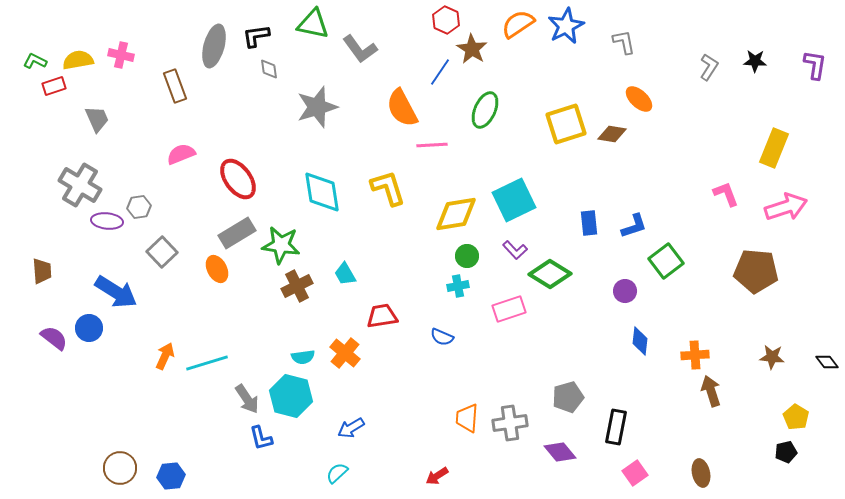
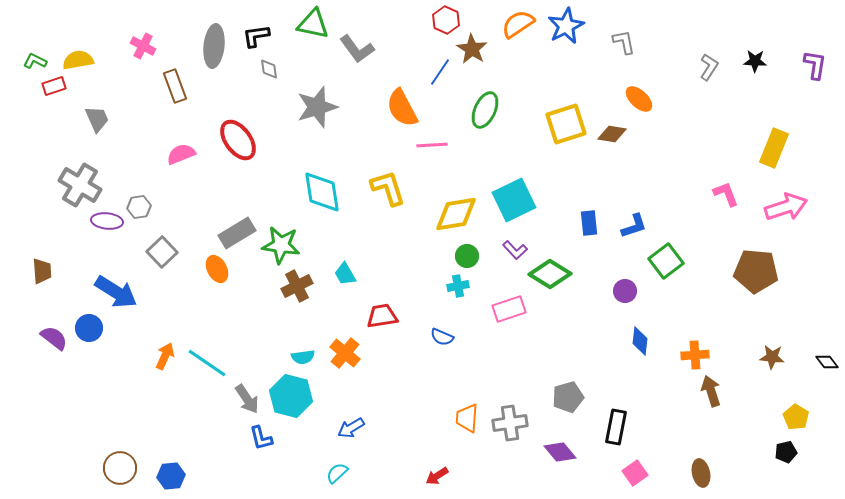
gray ellipse at (214, 46): rotated 9 degrees counterclockwise
gray L-shape at (360, 49): moved 3 px left
pink cross at (121, 55): moved 22 px right, 9 px up; rotated 15 degrees clockwise
red ellipse at (238, 179): moved 39 px up
cyan line at (207, 363): rotated 51 degrees clockwise
